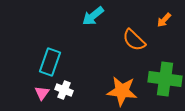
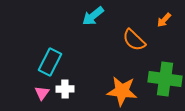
cyan rectangle: rotated 8 degrees clockwise
white cross: moved 1 px right, 1 px up; rotated 24 degrees counterclockwise
